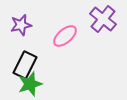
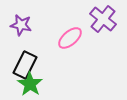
purple star: rotated 25 degrees clockwise
pink ellipse: moved 5 px right, 2 px down
green star: rotated 20 degrees counterclockwise
